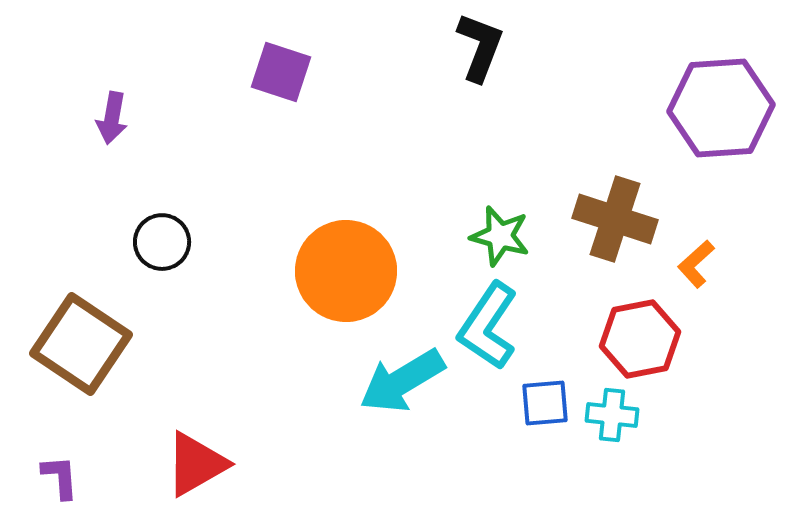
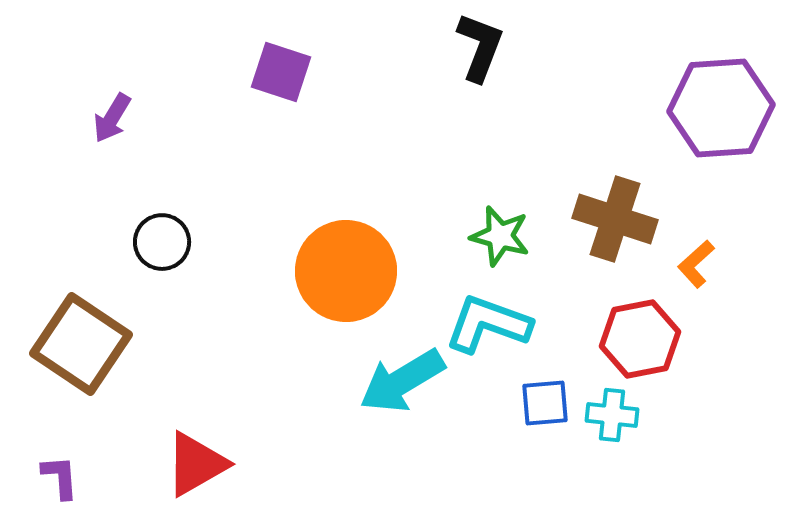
purple arrow: rotated 21 degrees clockwise
cyan L-shape: moved 2 px up; rotated 76 degrees clockwise
